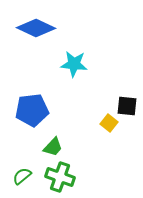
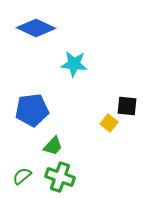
green trapezoid: moved 1 px up
